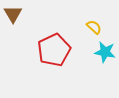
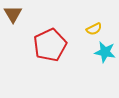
yellow semicircle: moved 2 px down; rotated 112 degrees clockwise
red pentagon: moved 4 px left, 5 px up
